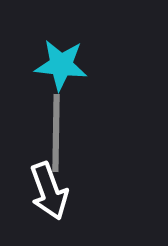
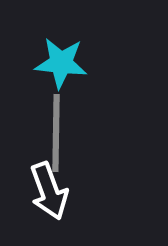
cyan star: moved 2 px up
